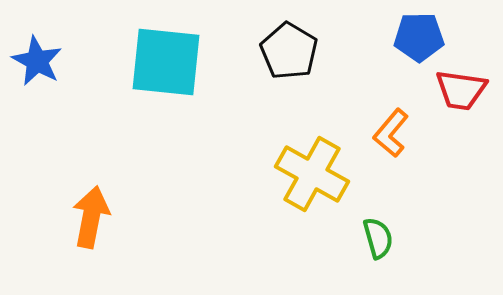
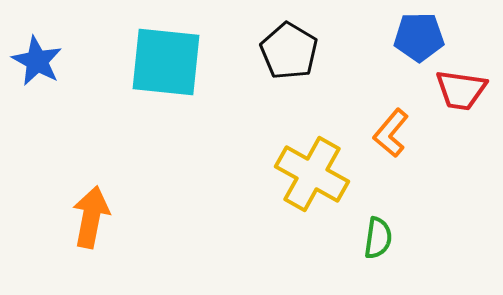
green semicircle: rotated 24 degrees clockwise
